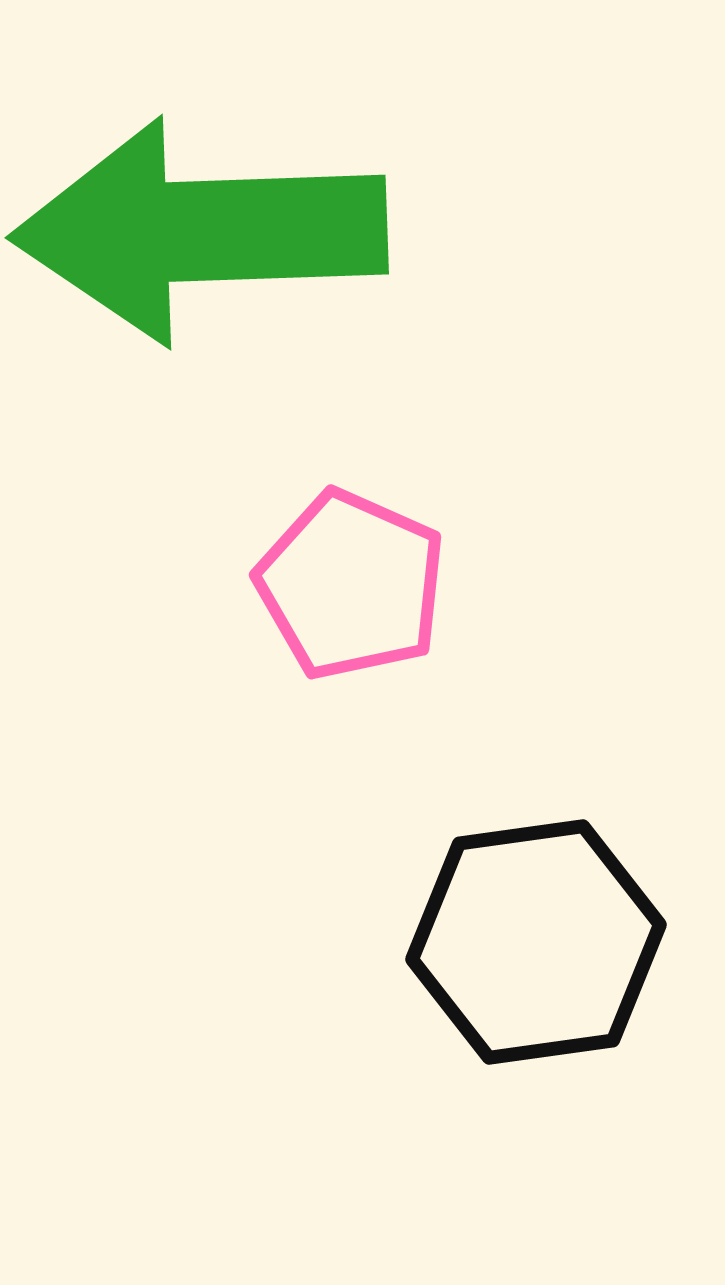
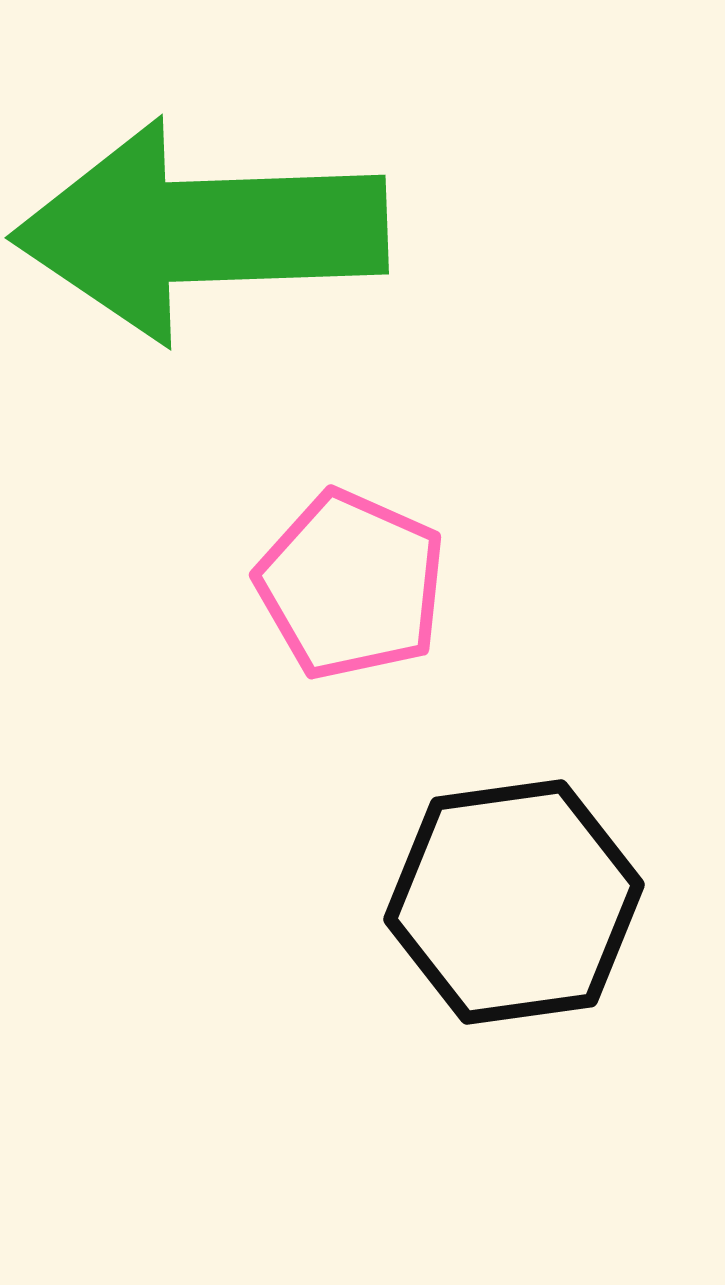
black hexagon: moved 22 px left, 40 px up
